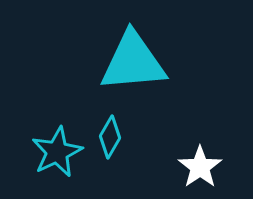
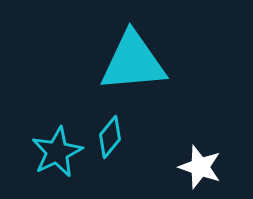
cyan diamond: rotated 9 degrees clockwise
white star: rotated 18 degrees counterclockwise
